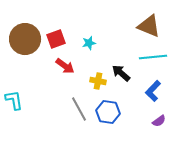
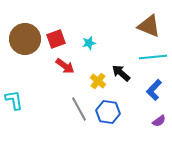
yellow cross: rotated 28 degrees clockwise
blue L-shape: moved 1 px right, 1 px up
